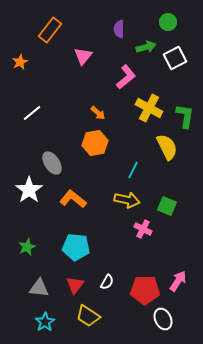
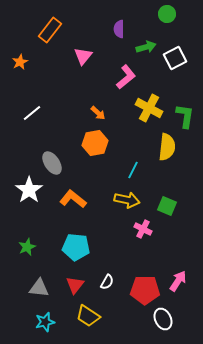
green circle: moved 1 px left, 8 px up
yellow semicircle: rotated 32 degrees clockwise
cyan star: rotated 18 degrees clockwise
